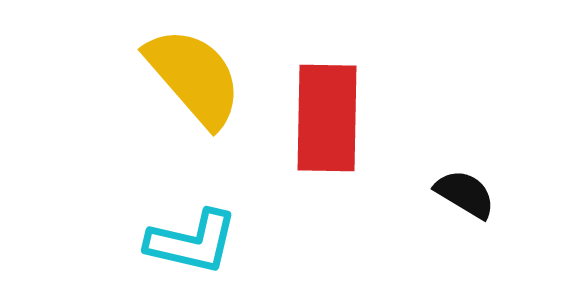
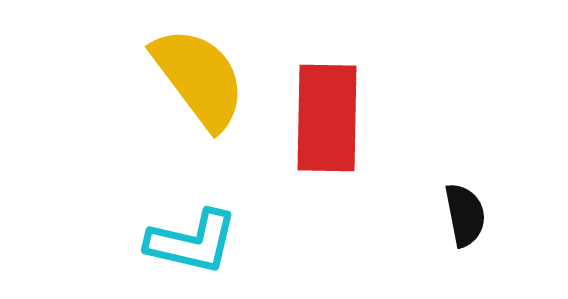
yellow semicircle: moved 5 px right, 1 px down; rotated 4 degrees clockwise
black semicircle: moved 21 px down; rotated 48 degrees clockwise
